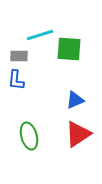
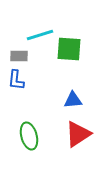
blue triangle: moved 2 px left; rotated 18 degrees clockwise
